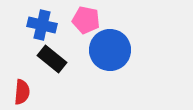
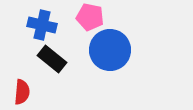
pink pentagon: moved 4 px right, 3 px up
